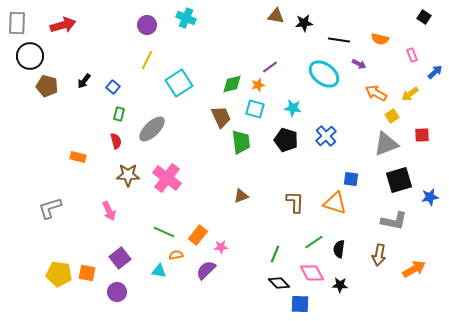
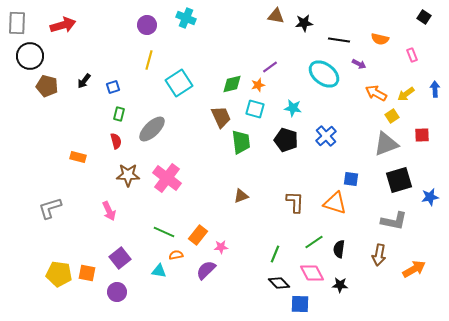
yellow line at (147, 60): moved 2 px right; rotated 12 degrees counterclockwise
blue arrow at (435, 72): moved 17 px down; rotated 49 degrees counterclockwise
blue square at (113, 87): rotated 32 degrees clockwise
yellow arrow at (410, 94): moved 4 px left
